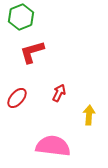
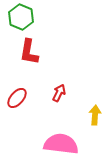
green hexagon: rotated 15 degrees counterclockwise
red L-shape: moved 3 px left; rotated 64 degrees counterclockwise
yellow arrow: moved 6 px right
pink semicircle: moved 8 px right, 2 px up
